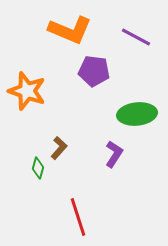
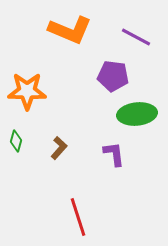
purple pentagon: moved 19 px right, 5 px down
orange star: rotated 18 degrees counterclockwise
purple L-shape: rotated 40 degrees counterclockwise
green diamond: moved 22 px left, 27 px up
